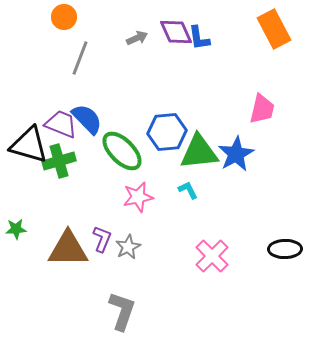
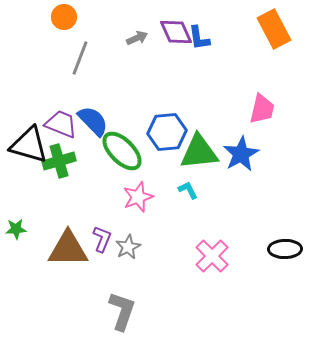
blue semicircle: moved 6 px right, 2 px down
blue star: moved 5 px right
pink star: rotated 8 degrees counterclockwise
